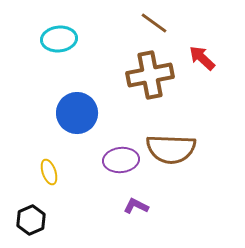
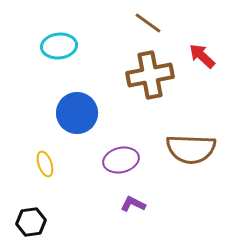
brown line: moved 6 px left
cyan ellipse: moved 7 px down
red arrow: moved 2 px up
brown semicircle: moved 20 px right
purple ellipse: rotated 8 degrees counterclockwise
yellow ellipse: moved 4 px left, 8 px up
purple L-shape: moved 3 px left, 2 px up
black hexagon: moved 2 px down; rotated 16 degrees clockwise
